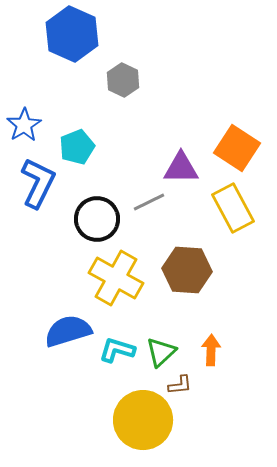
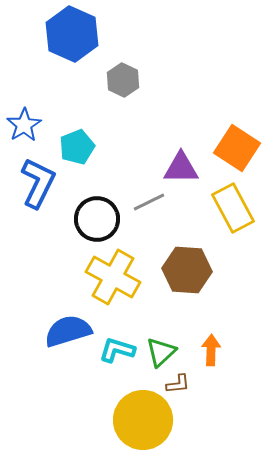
yellow cross: moved 3 px left, 1 px up
brown L-shape: moved 2 px left, 1 px up
